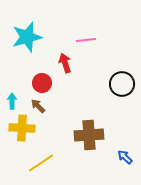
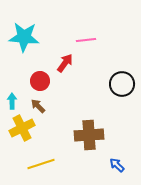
cyan star: moved 3 px left; rotated 20 degrees clockwise
red arrow: rotated 54 degrees clockwise
red circle: moved 2 px left, 2 px up
yellow cross: rotated 30 degrees counterclockwise
blue arrow: moved 8 px left, 8 px down
yellow line: moved 1 px down; rotated 16 degrees clockwise
